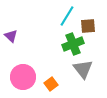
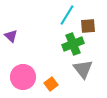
cyan line: moved 1 px up
